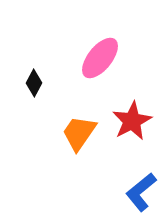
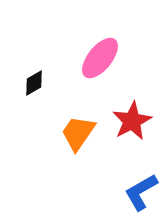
black diamond: rotated 32 degrees clockwise
orange trapezoid: moved 1 px left
blue L-shape: rotated 9 degrees clockwise
